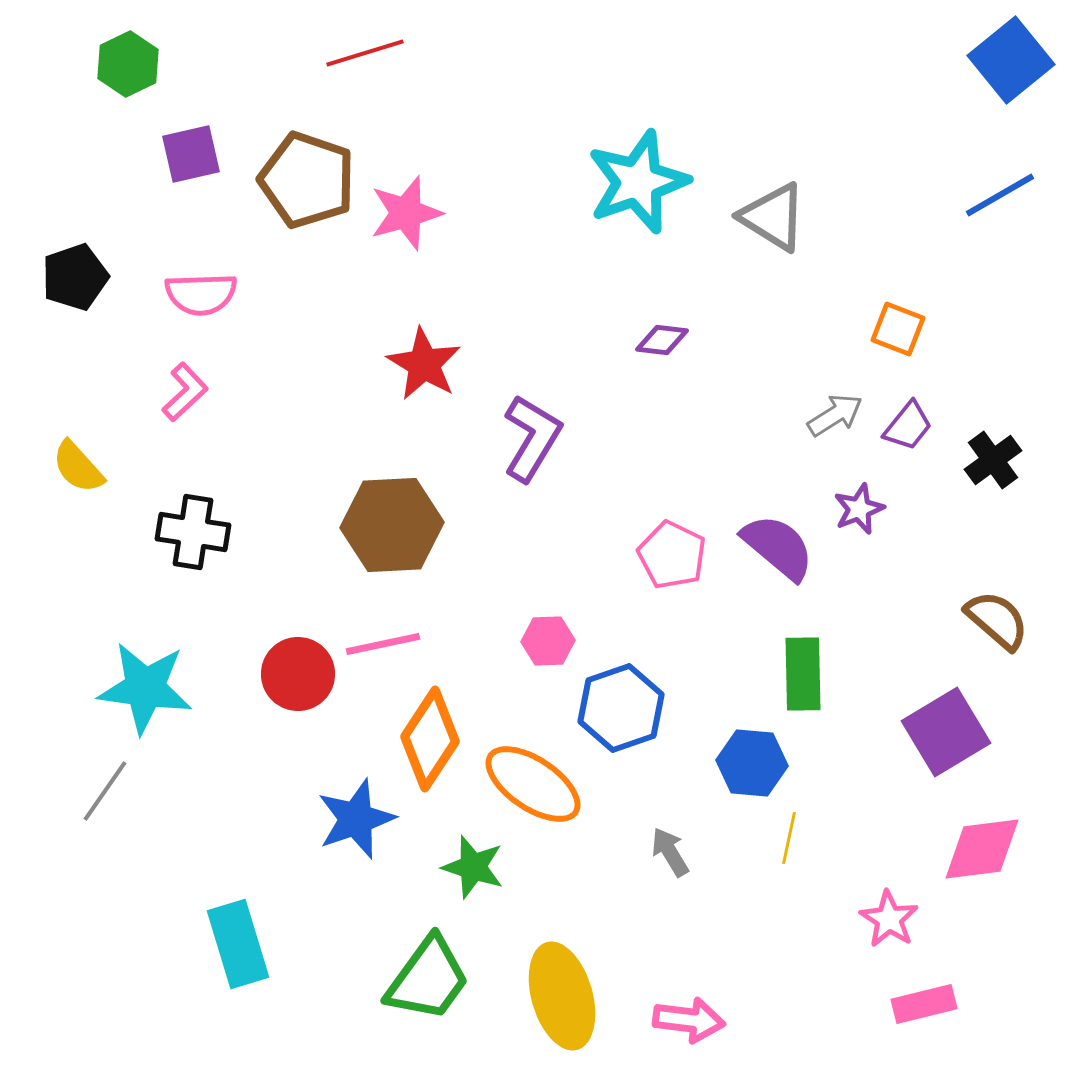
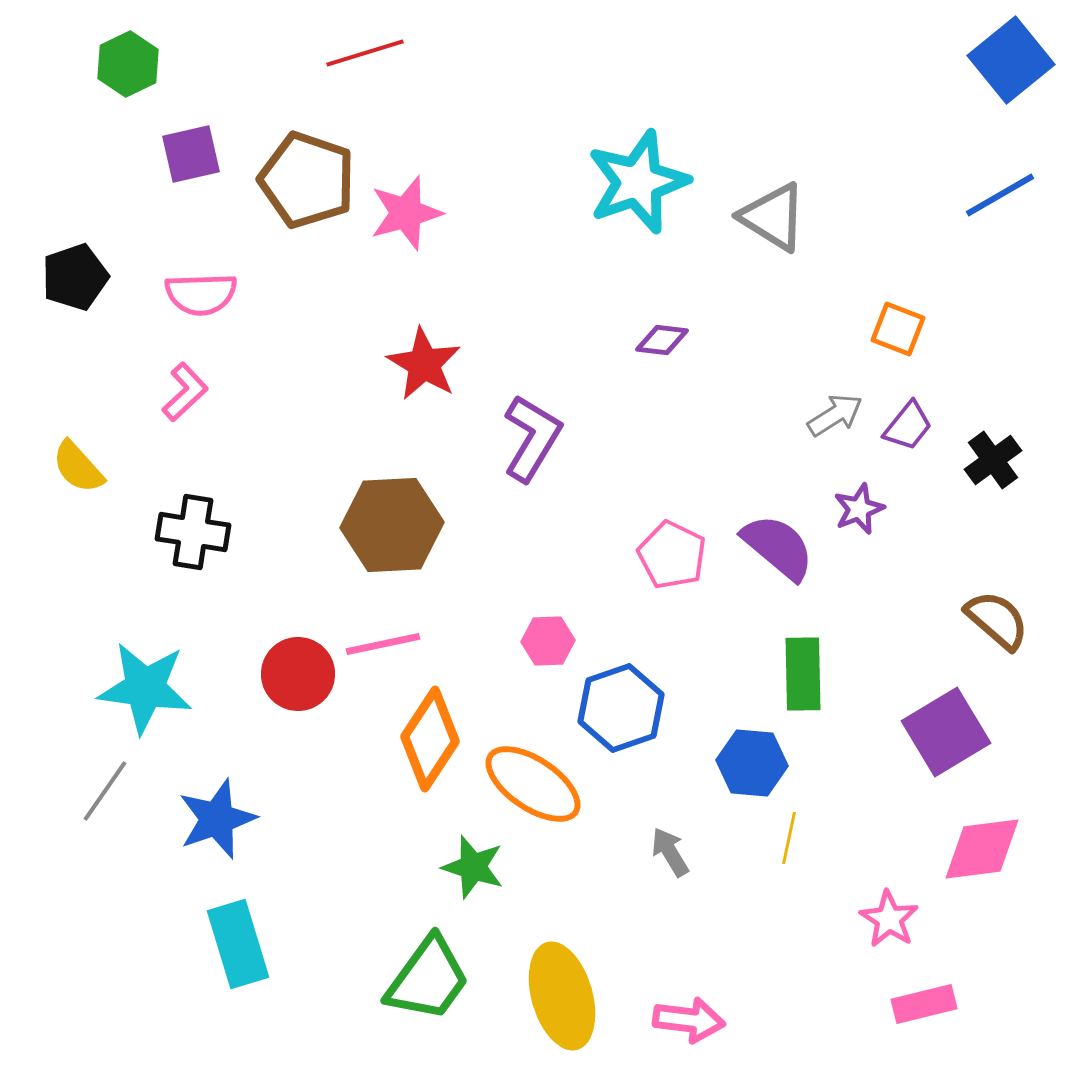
blue star at (356, 819): moved 139 px left
